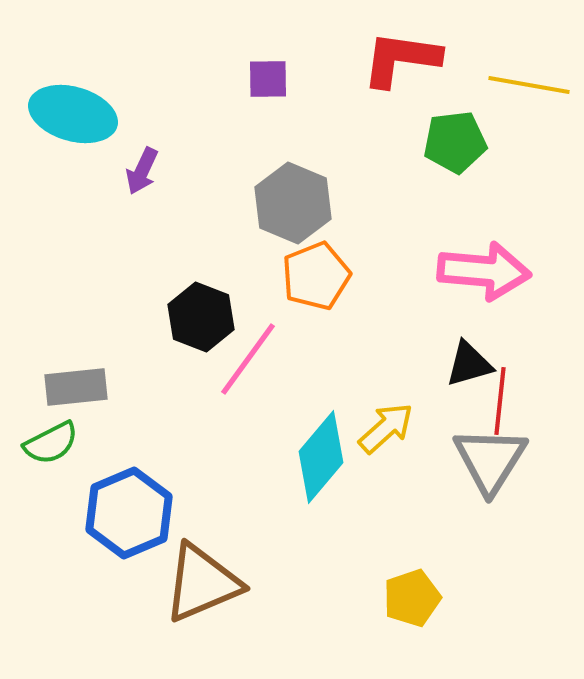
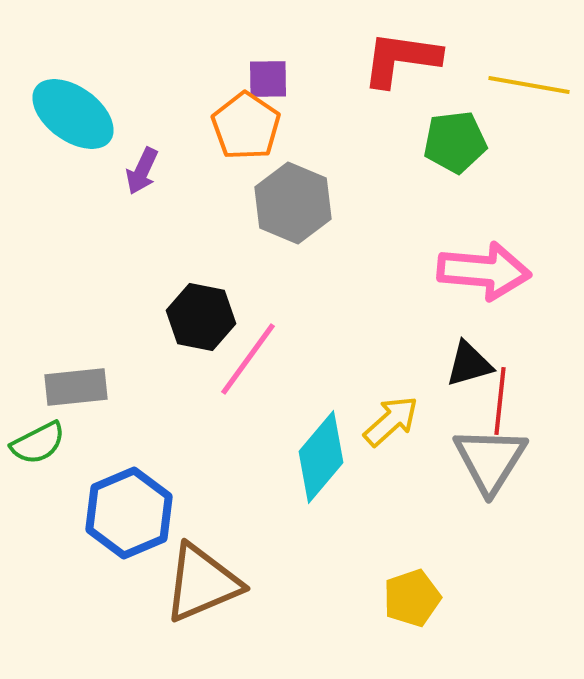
cyan ellipse: rotated 20 degrees clockwise
orange pentagon: moved 70 px left, 150 px up; rotated 16 degrees counterclockwise
black hexagon: rotated 10 degrees counterclockwise
yellow arrow: moved 5 px right, 7 px up
green semicircle: moved 13 px left
